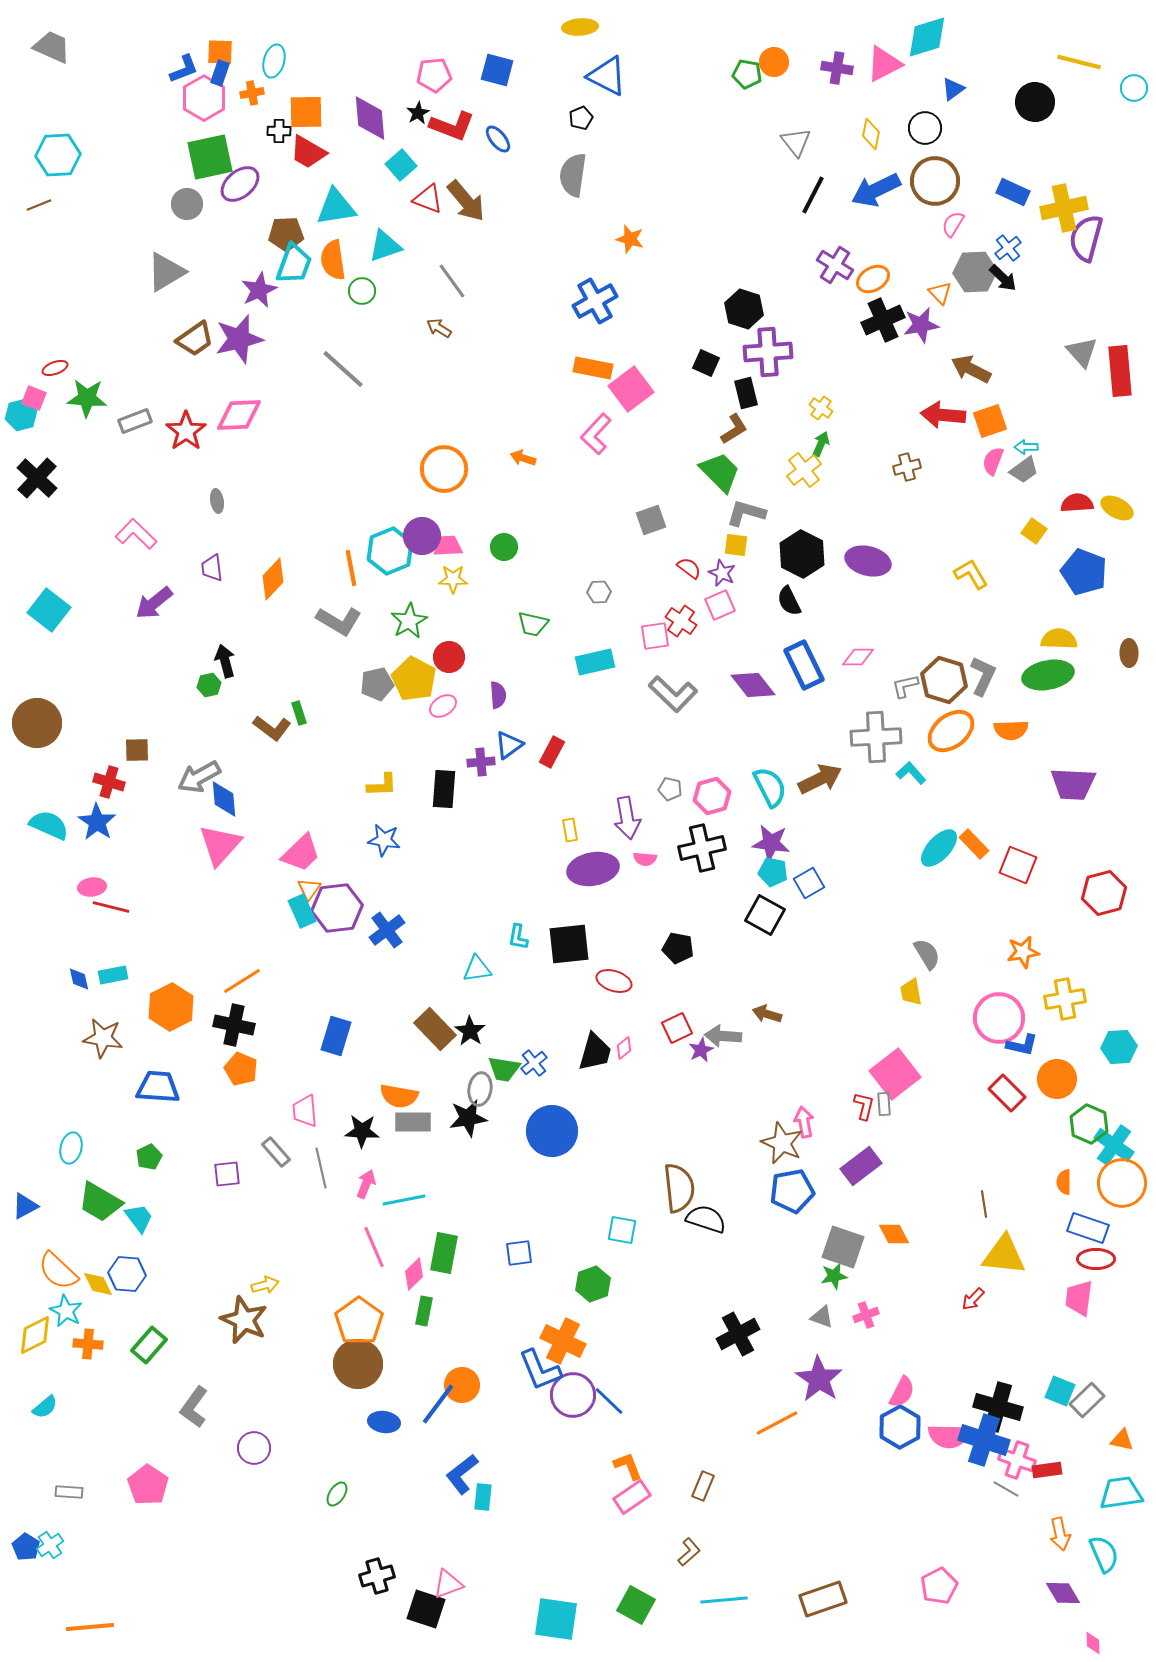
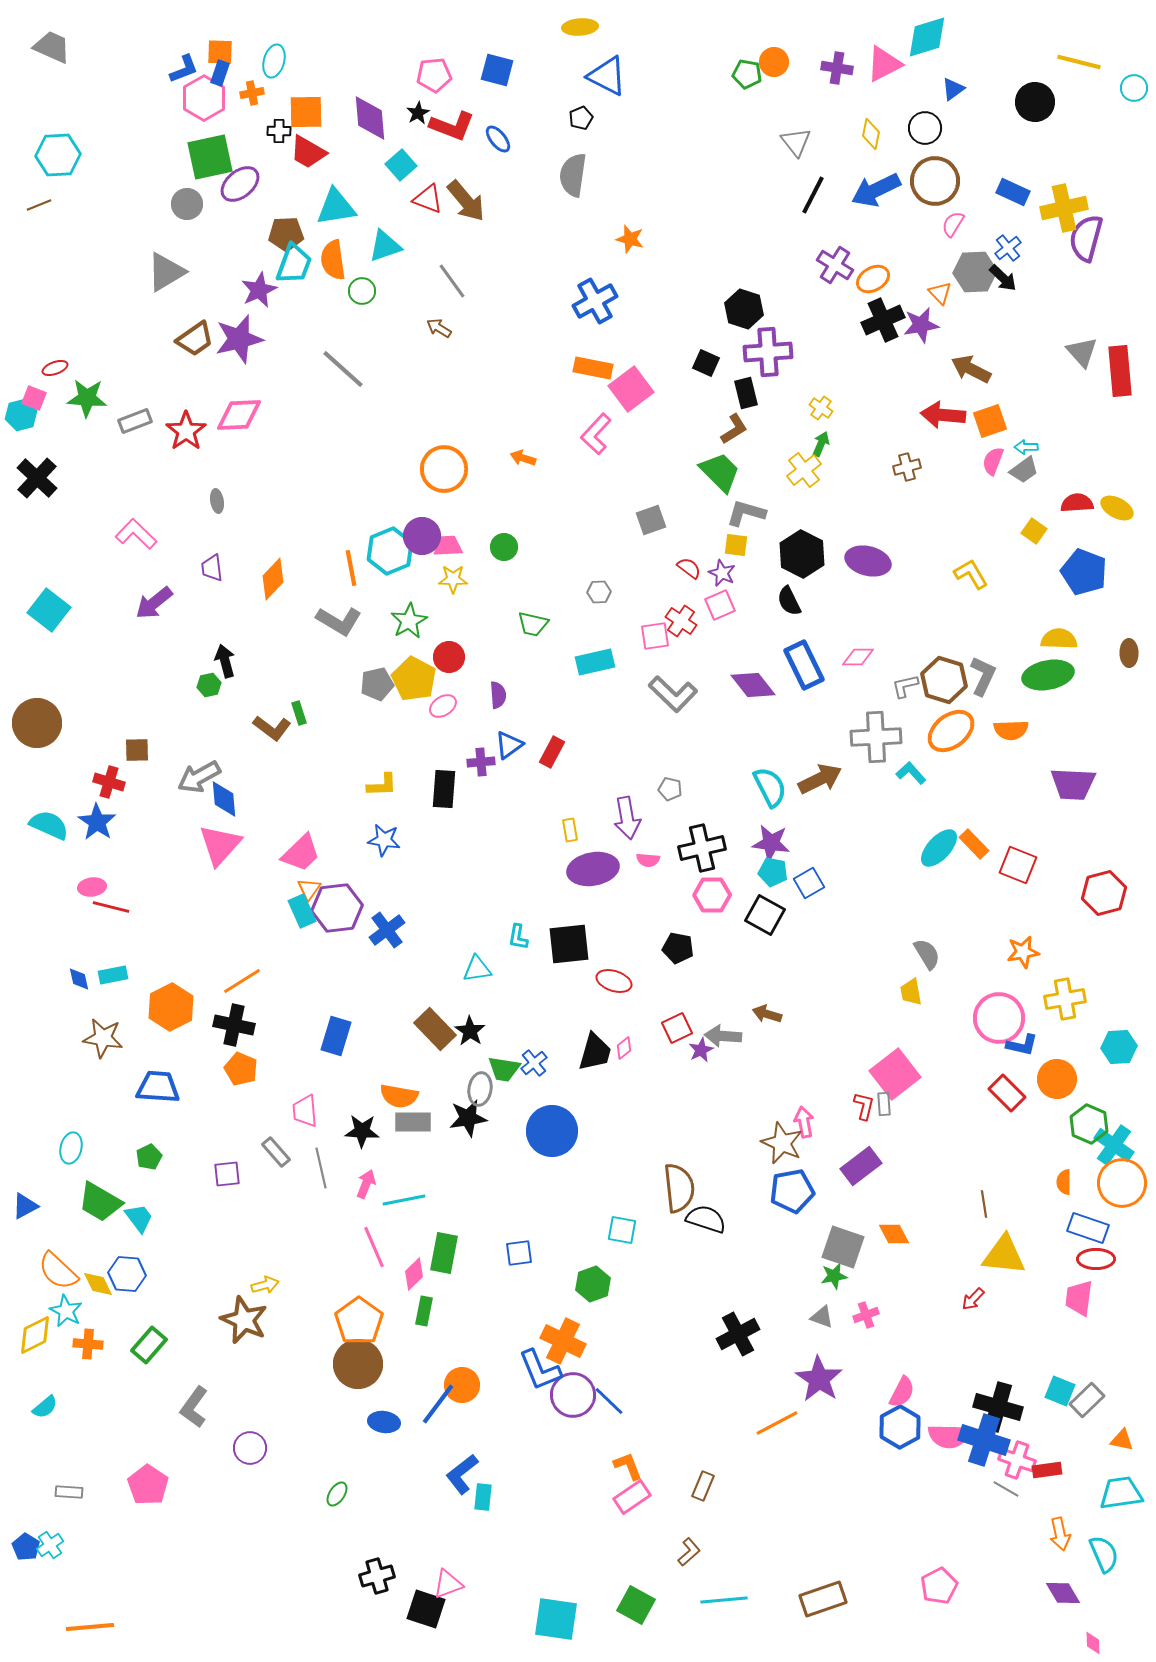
pink hexagon at (712, 796): moved 99 px down; rotated 15 degrees clockwise
pink semicircle at (645, 859): moved 3 px right, 1 px down
purple circle at (254, 1448): moved 4 px left
